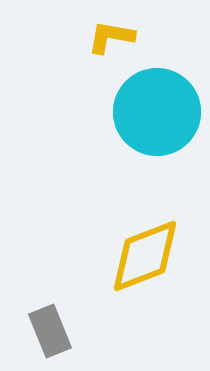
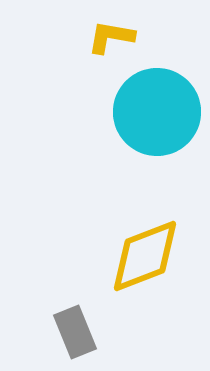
gray rectangle: moved 25 px right, 1 px down
